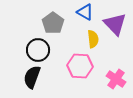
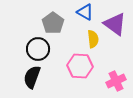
purple triangle: rotated 10 degrees counterclockwise
black circle: moved 1 px up
pink cross: moved 2 px down; rotated 30 degrees clockwise
